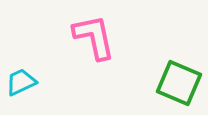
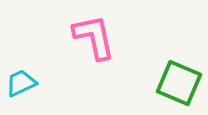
cyan trapezoid: moved 1 px down
